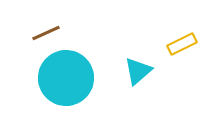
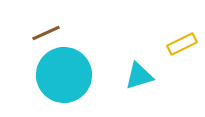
cyan triangle: moved 1 px right, 5 px down; rotated 24 degrees clockwise
cyan circle: moved 2 px left, 3 px up
